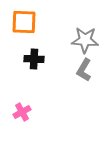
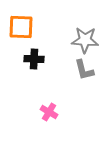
orange square: moved 3 px left, 5 px down
gray L-shape: rotated 45 degrees counterclockwise
pink cross: moved 27 px right; rotated 30 degrees counterclockwise
